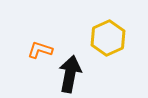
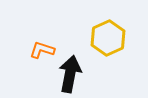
orange L-shape: moved 2 px right
